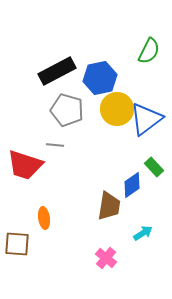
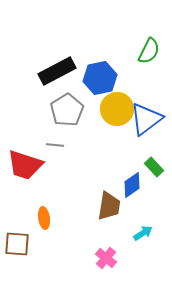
gray pentagon: rotated 24 degrees clockwise
